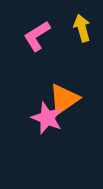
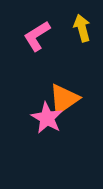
pink star: rotated 8 degrees clockwise
